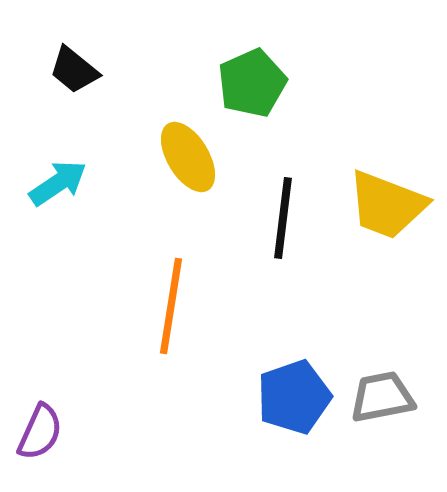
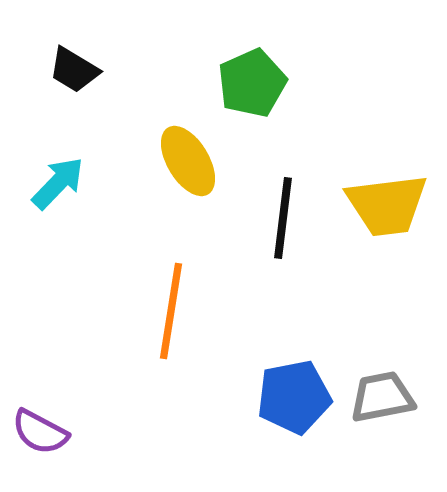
black trapezoid: rotated 8 degrees counterclockwise
yellow ellipse: moved 4 px down
cyan arrow: rotated 12 degrees counterclockwise
yellow trapezoid: rotated 28 degrees counterclockwise
orange line: moved 5 px down
blue pentagon: rotated 8 degrees clockwise
purple semicircle: rotated 94 degrees clockwise
